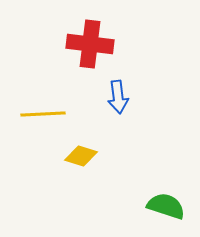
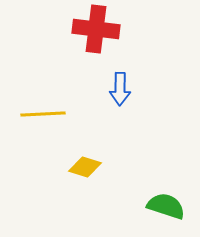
red cross: moved 6 px right, 15 px up
blue arrow: moved 2 px right, 8 px up; rotated 8 degrees clockwise
yellow diamond: moved 4 px right, 11 px down
